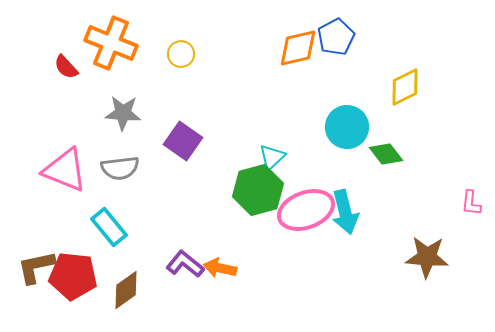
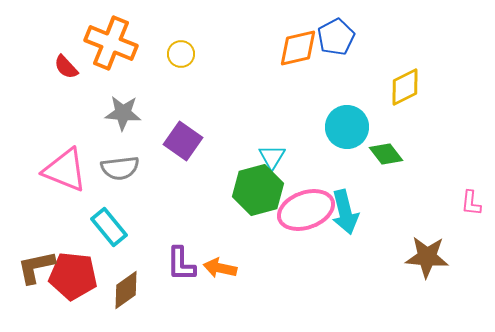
cyan triangle: rotated 16 degrees counterclockwise
purple L-shape: moved 4 px left; rotated 129 degrees counterclockwise
